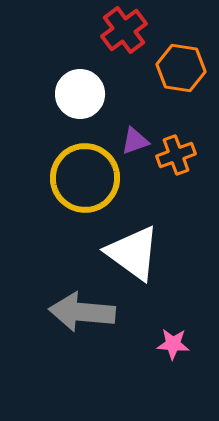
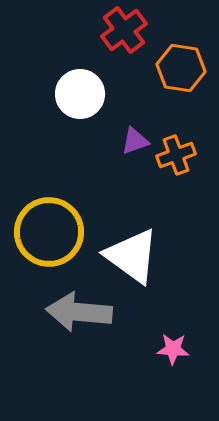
yellow circle: moved 36 px left, 54 px down
white triangle: moved 1 px left, 3 px down
gray arrow: moved 3 px left
pink star: moved 5 px down
